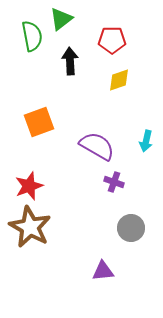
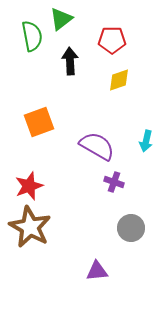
purple triangle: moved 6 px left
